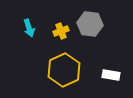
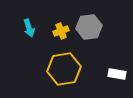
gray hexagon: moved 1 px left, 3 px down; rotated 15 degrees counterclockwise
yellow hexagon: moved 1 px up; rotated 16 degrees clockwise
white rectangle: moved 6 px right, 1 px up
